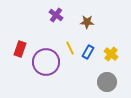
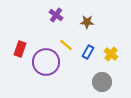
yellow line: moved 4 px left, 3 px up; rotated 24 degrees counterclockwise
gray circle: moved 5 px left
